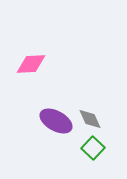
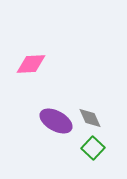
gray diamond: moved 1 px up
